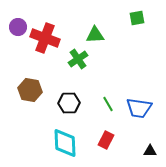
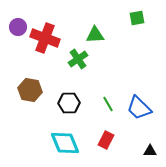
blue trapezoid: rotated 36 degrees clockwise
cyan diamond: rotated 20 degrees counterclockwise
